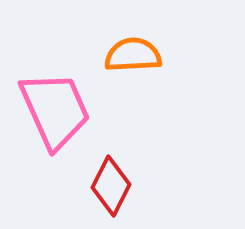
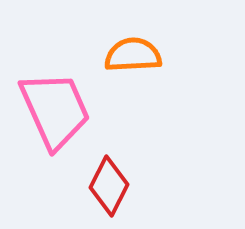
red diamond: moved 2 px left
